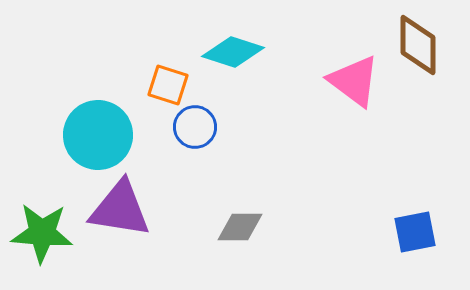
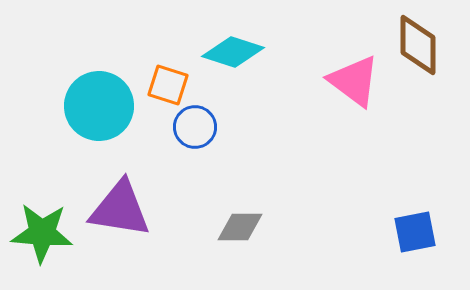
cyan circle: moved 1 px right, 29 px up
